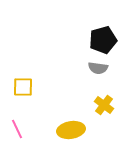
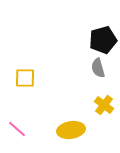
gray semicircle: rotated 66 degrees clockwise
yellow square: moved 2 px right, 9 px up
pink line: rotated 24 degrees counterclockwise
